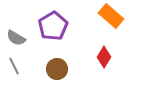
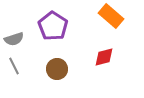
purple pentagon: rotated 8 degrees counterclockwise
gray semicircle: moved 2 px left, 1 px down; rotated 48 degrees counterclockwise
red diamond: rotated 45 degrees clockwise
